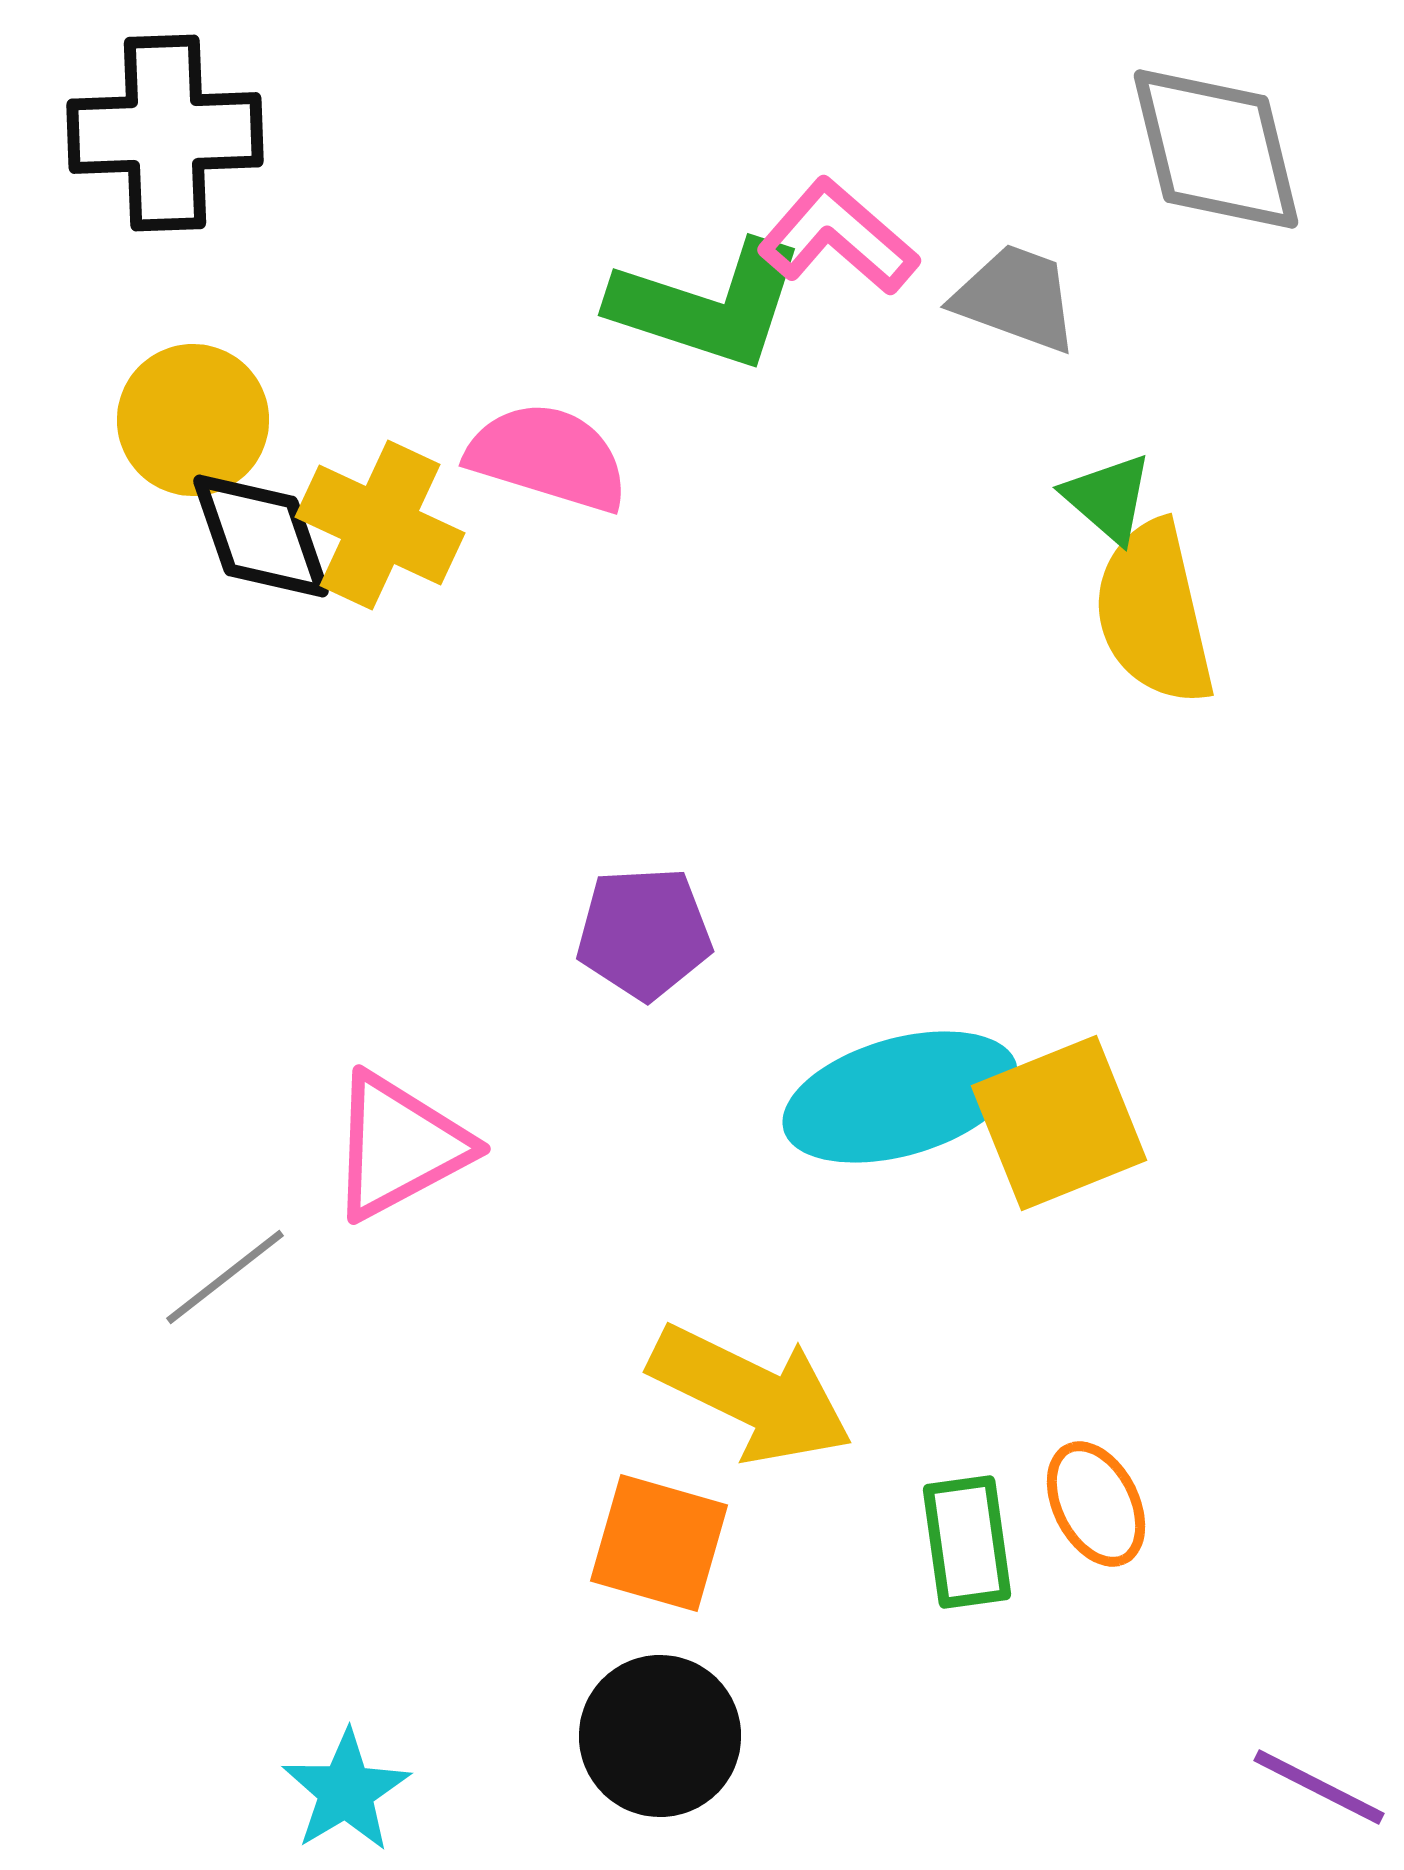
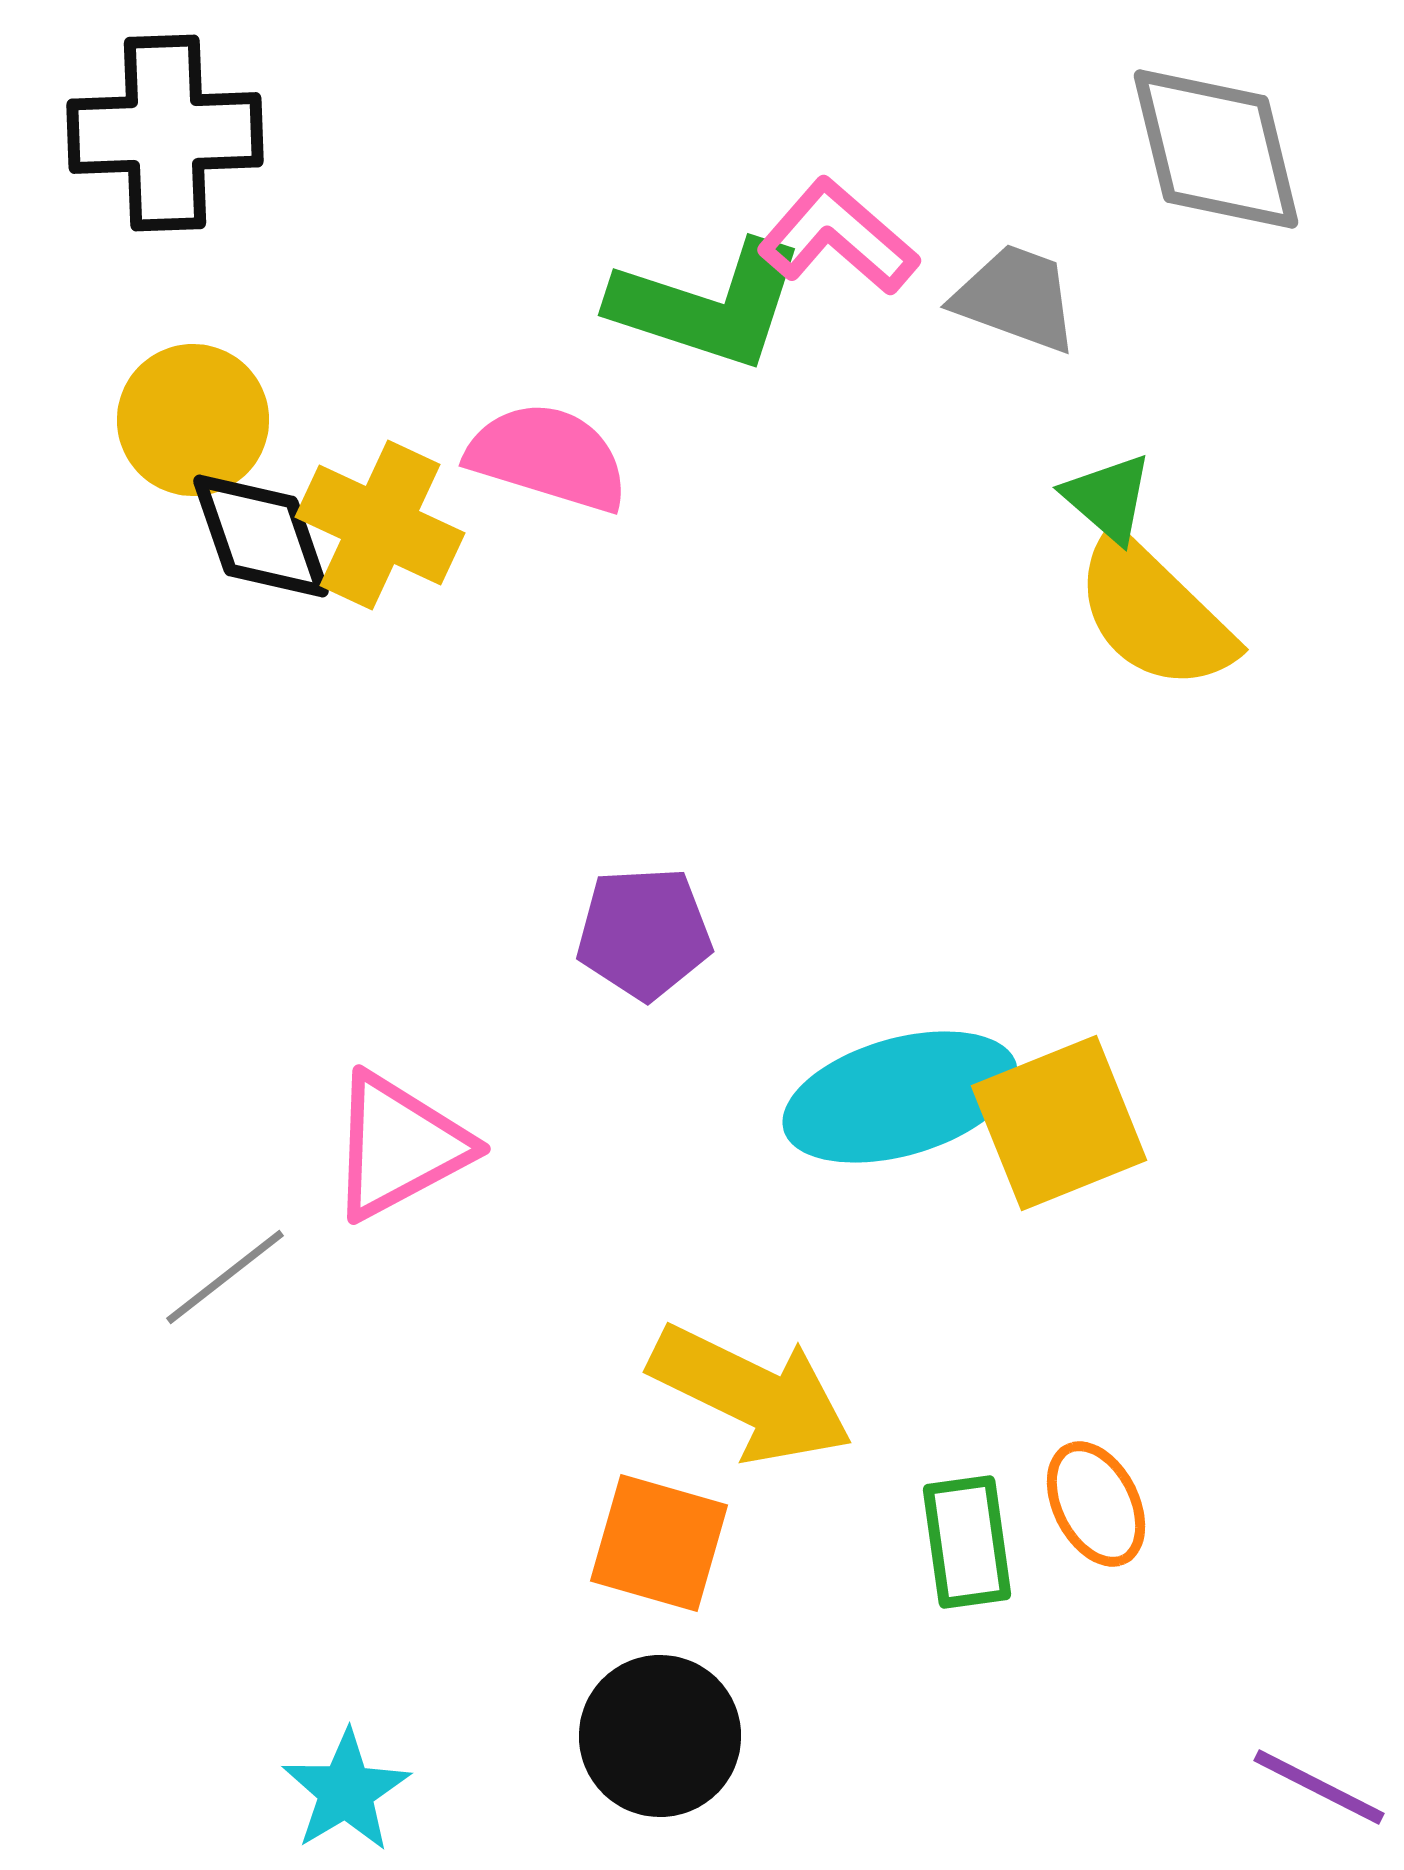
yellow semicircle: rotated 33 degrees counterclockwise
